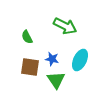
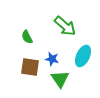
green arrow: rotated 15 degrees clockwise
cyan ellipse: moved 3 px right, 4 px up
green triangle: moved 4 px right, 1 px up
